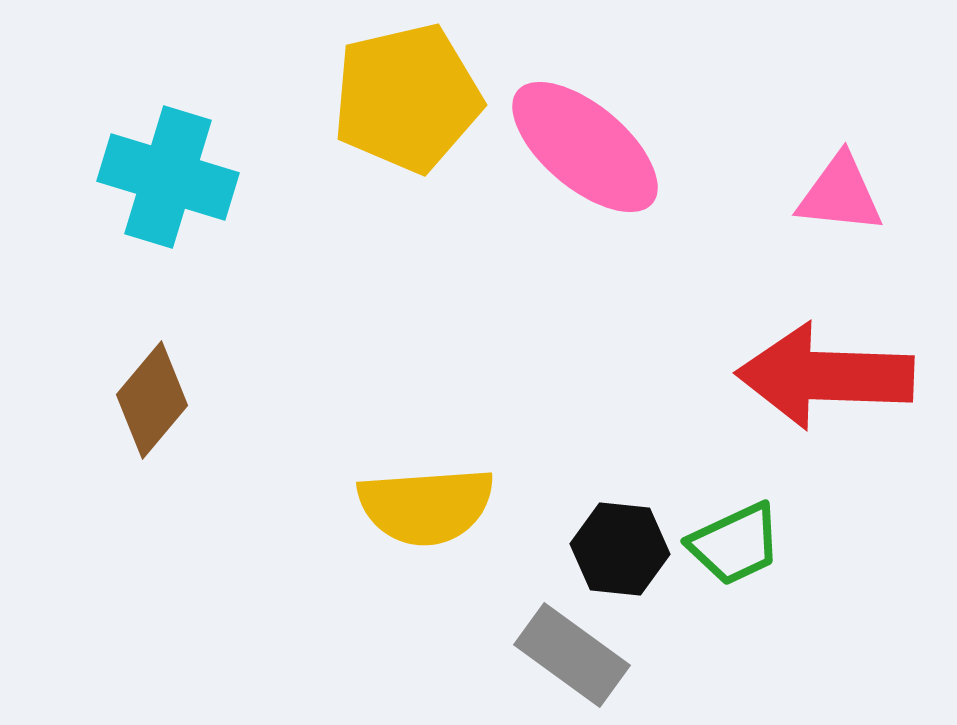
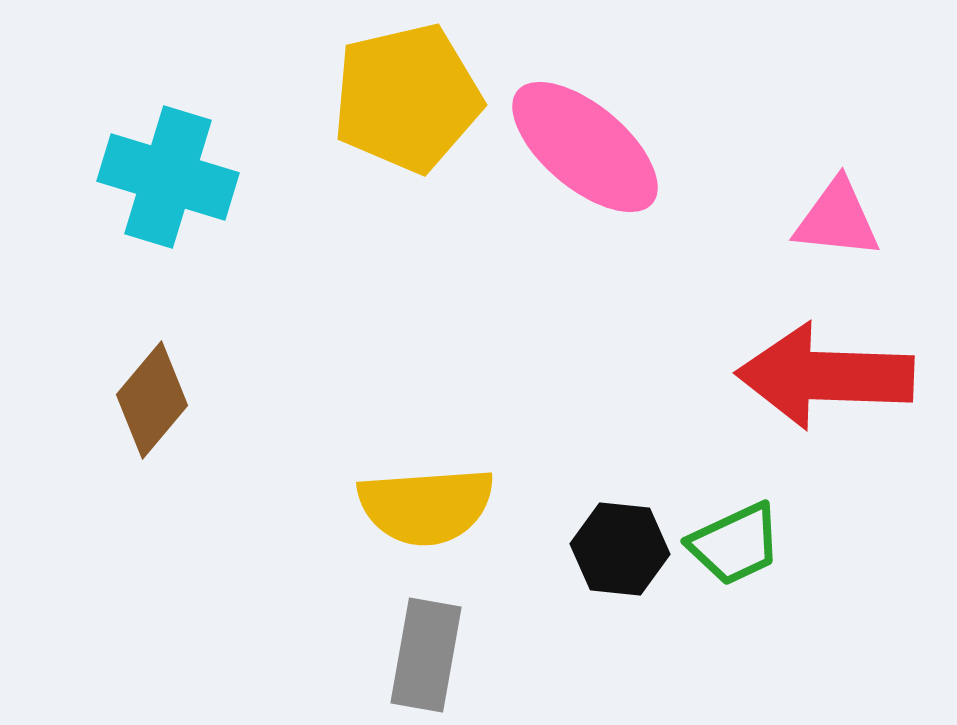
pink triangle: moved 3 px left, 25 px down
gray rectangle: moved 146 px left; rotated 64 degrees clockwise
